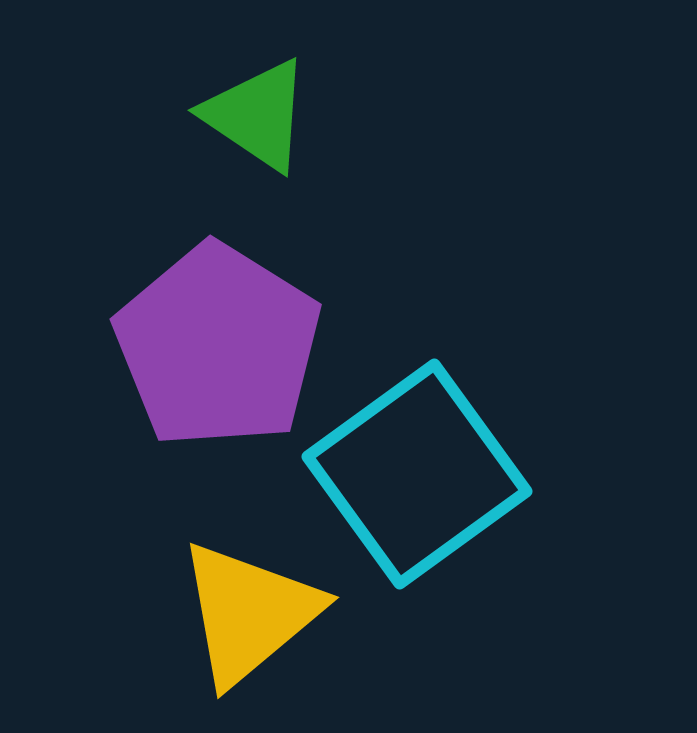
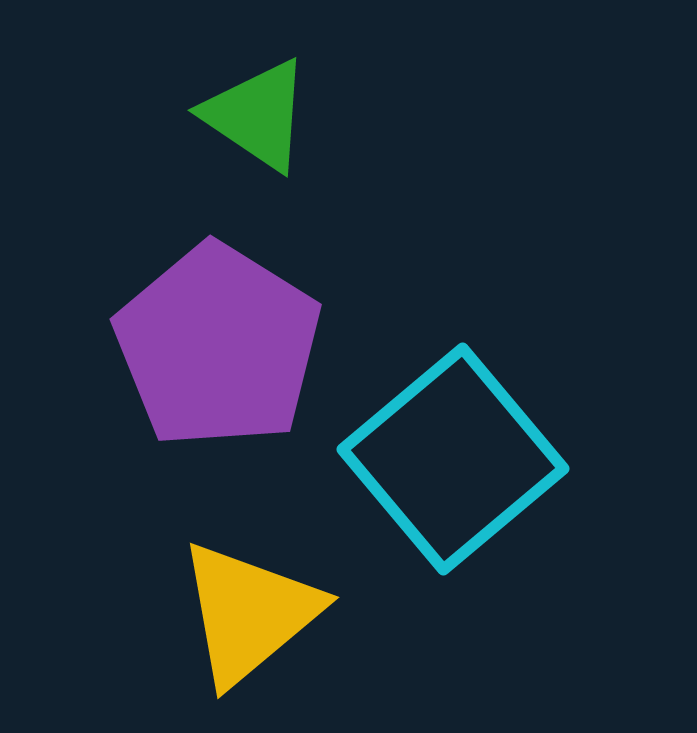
cyan square: moved 36 px right, 15 px up; rotated 4 degrees counterclockwise
